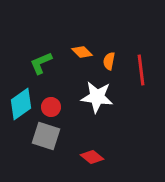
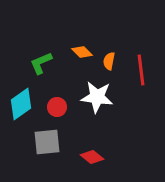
red circle: moved 6 px right
gray square: moved 1 px right, 6 px down; rotated 24 degrees counterclockwise
